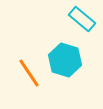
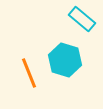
orange line: rotated 12 degrees clockwise
